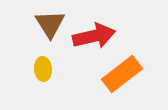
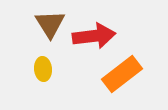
red arrow: rotated 6 degrees clockwise
